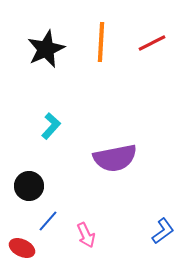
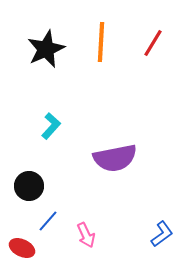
red line: moved 1 px right; rotated 32 degrees counterclockwise
blue L-shape: moved 1 px left, 3 px down
